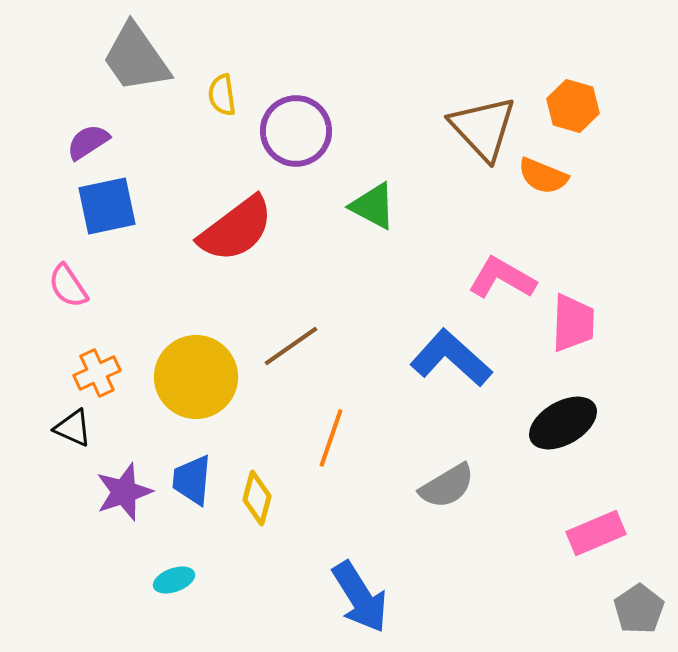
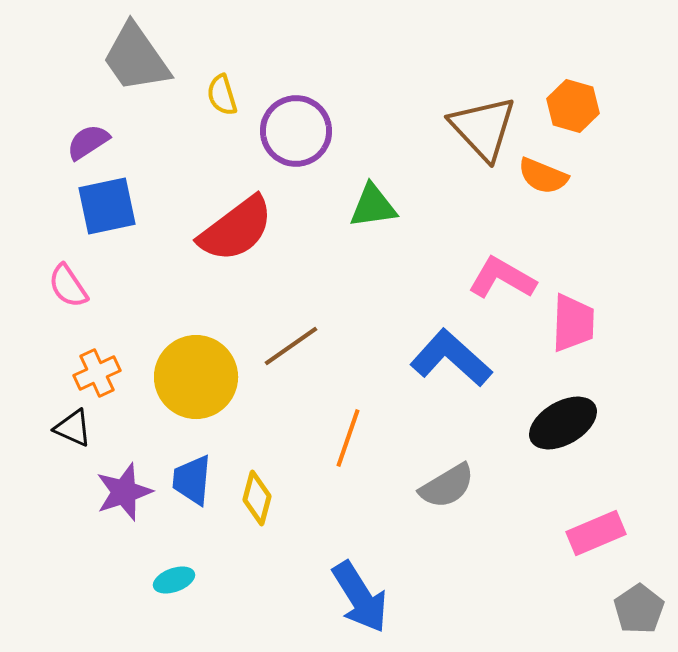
yellow semicircle: rotated 9 degrees counterclockwise
green triangle: rotated 36 degrees counterclockwise
orange line: moved 17 px right
